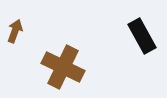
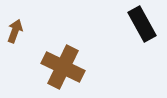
black rectangle: moved 12 px up
